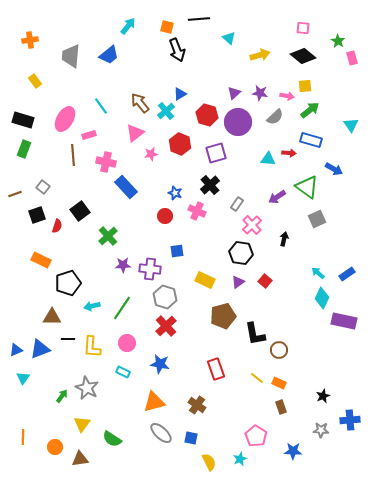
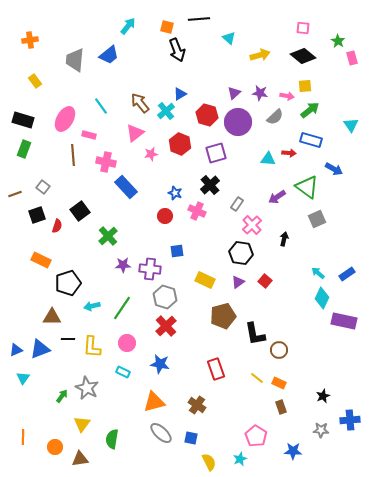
gray trapezoid at (71, 56): moved 4 px right, 4 px down
pink rectangle at (89, 135): rotated 32 degrees clockwise
green semicircle at (112, 439): rotated 66 degrees clockwise
